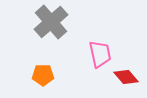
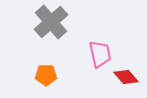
orange pentagon: moved 3 px right
